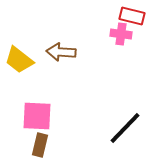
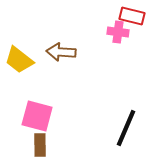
pink cross: moved 3 px left, 2 px up
pink square: rotated 12 degrees clockwise
black line: moved 1 px right; rotated 21 degrees counterclockwise
brown rectangle: rotated 15 degrees counterclockwise
